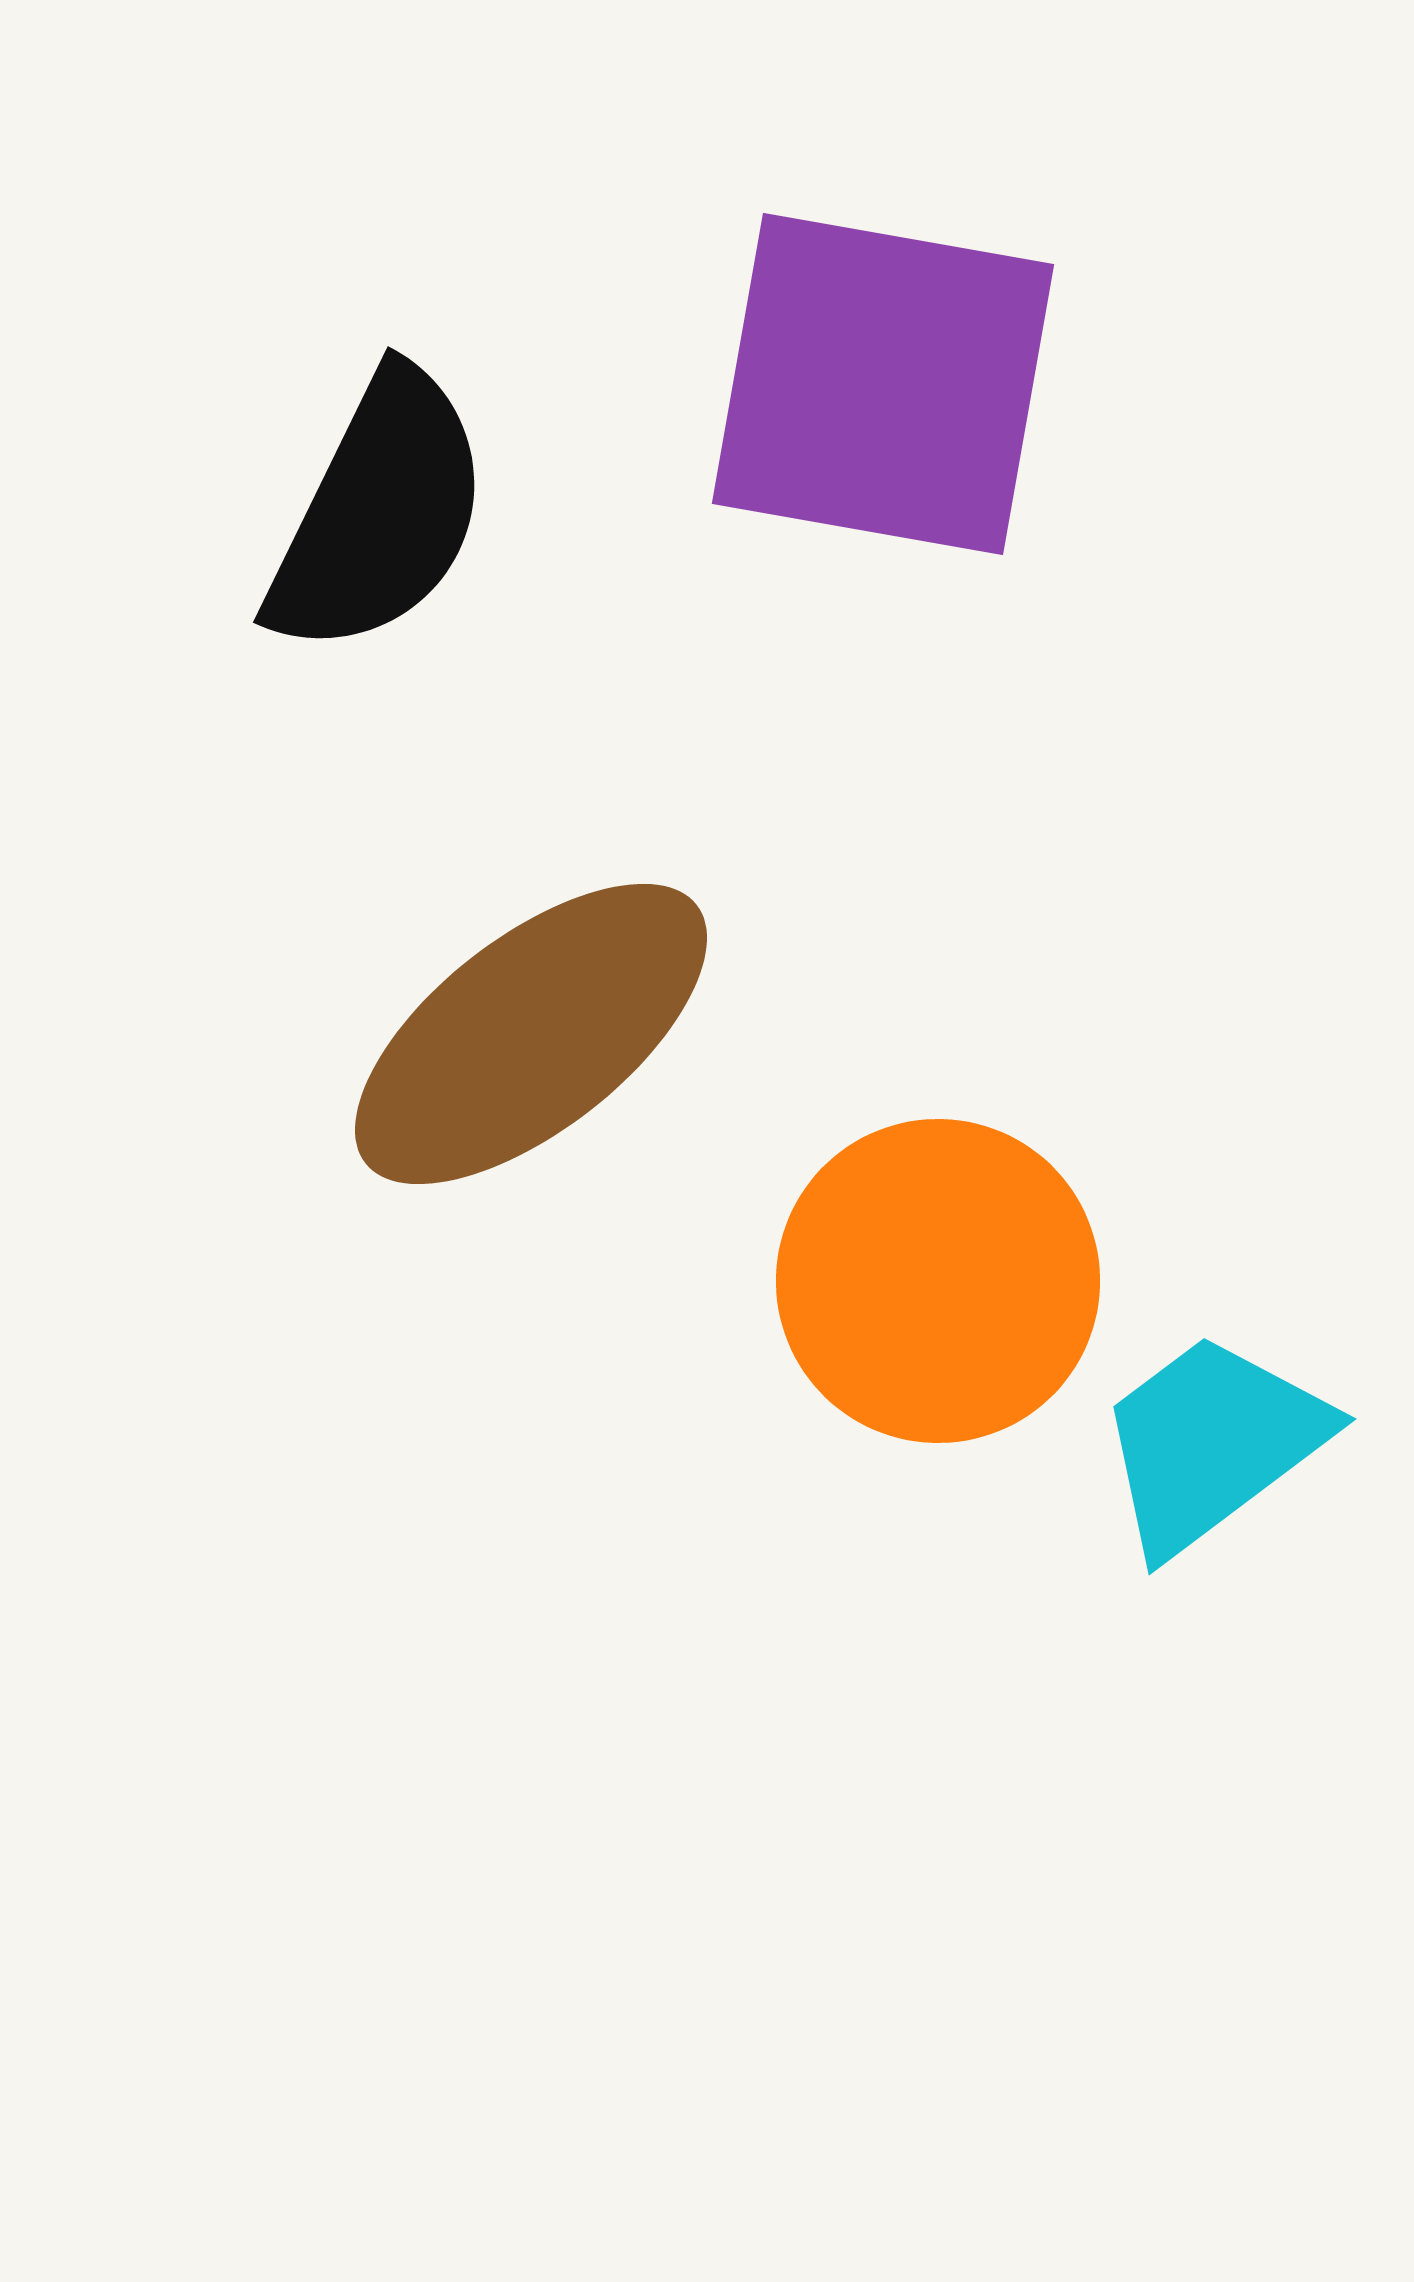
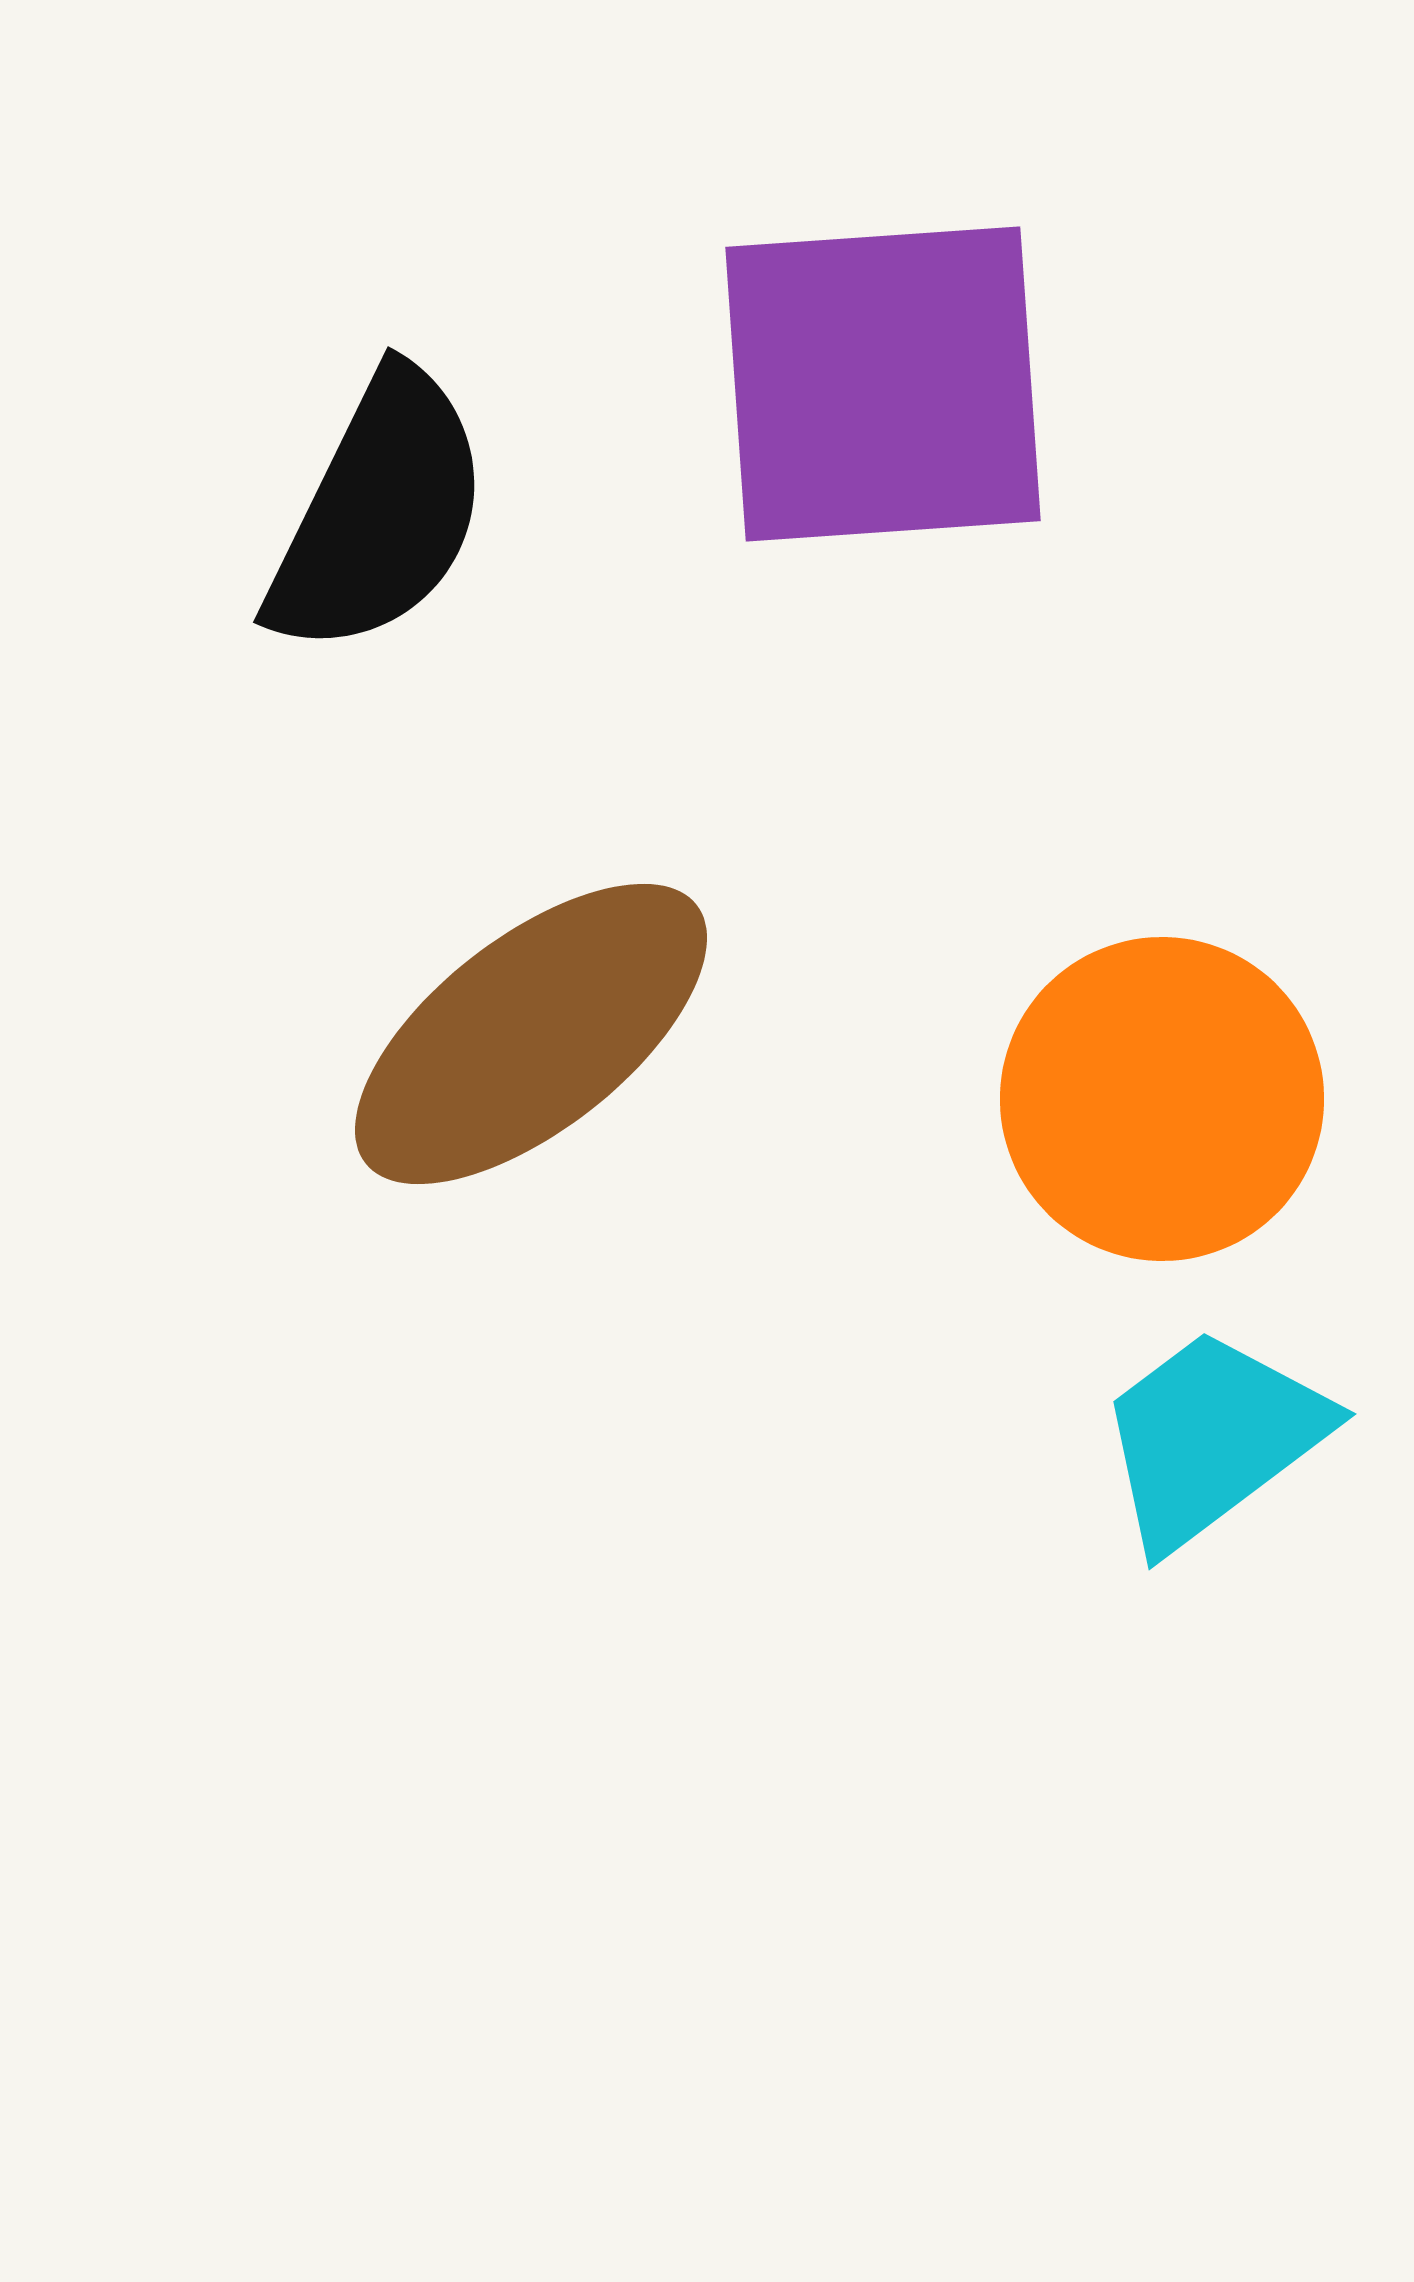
purple square: rotated 14 degrees counterclockwise
orange circle: moved 224 px right, 182 px up
cyan trapezoid: moved 5 px up
